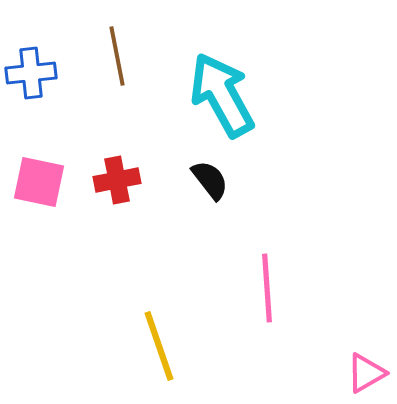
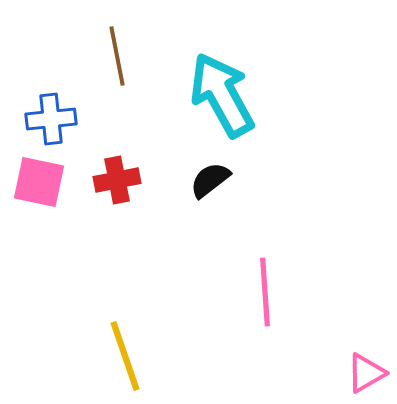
blue cross: moved 20 px right, 46 px down
black semicircle: rotated 90 degrees counterclockwise
pink line: moved 2 px left, 4 px down
yellow line: moved 34 px left, 10 px down
